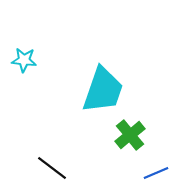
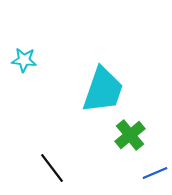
black line: rotated 16 degrees clockwise
blue line: moved 1 px left
